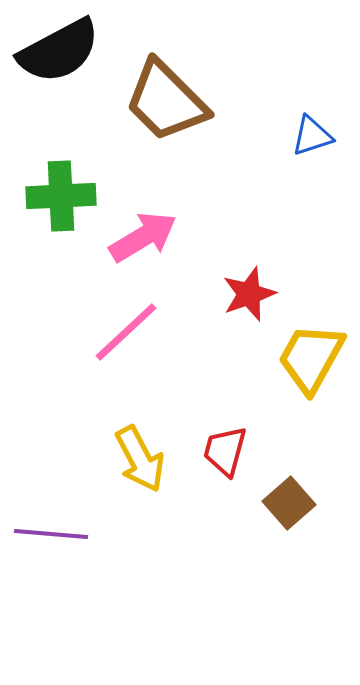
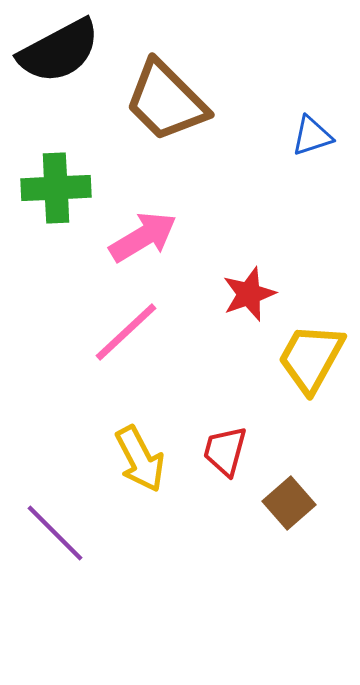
green cross: moved 5 px left, 8 px up
purple line: moved 4 px right, 1 px up; rotated 40 degrees clockwise
